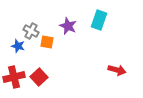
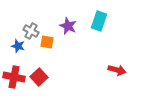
cyan rectangle: moved 1 px down
red cross: rotated 25 degrees clockwise
